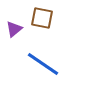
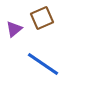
brown square: rotated 35 degrees counterclockwise
